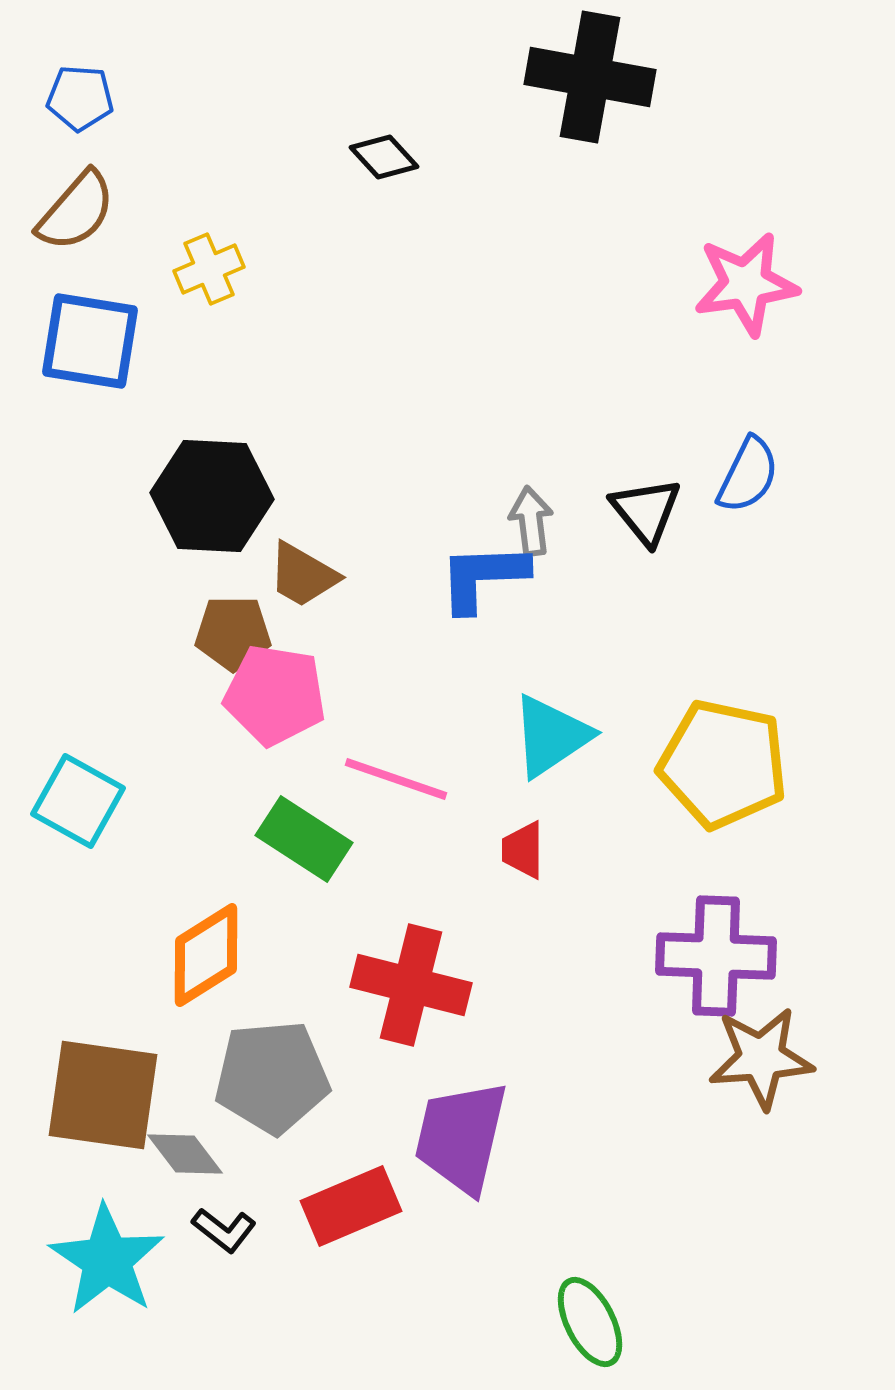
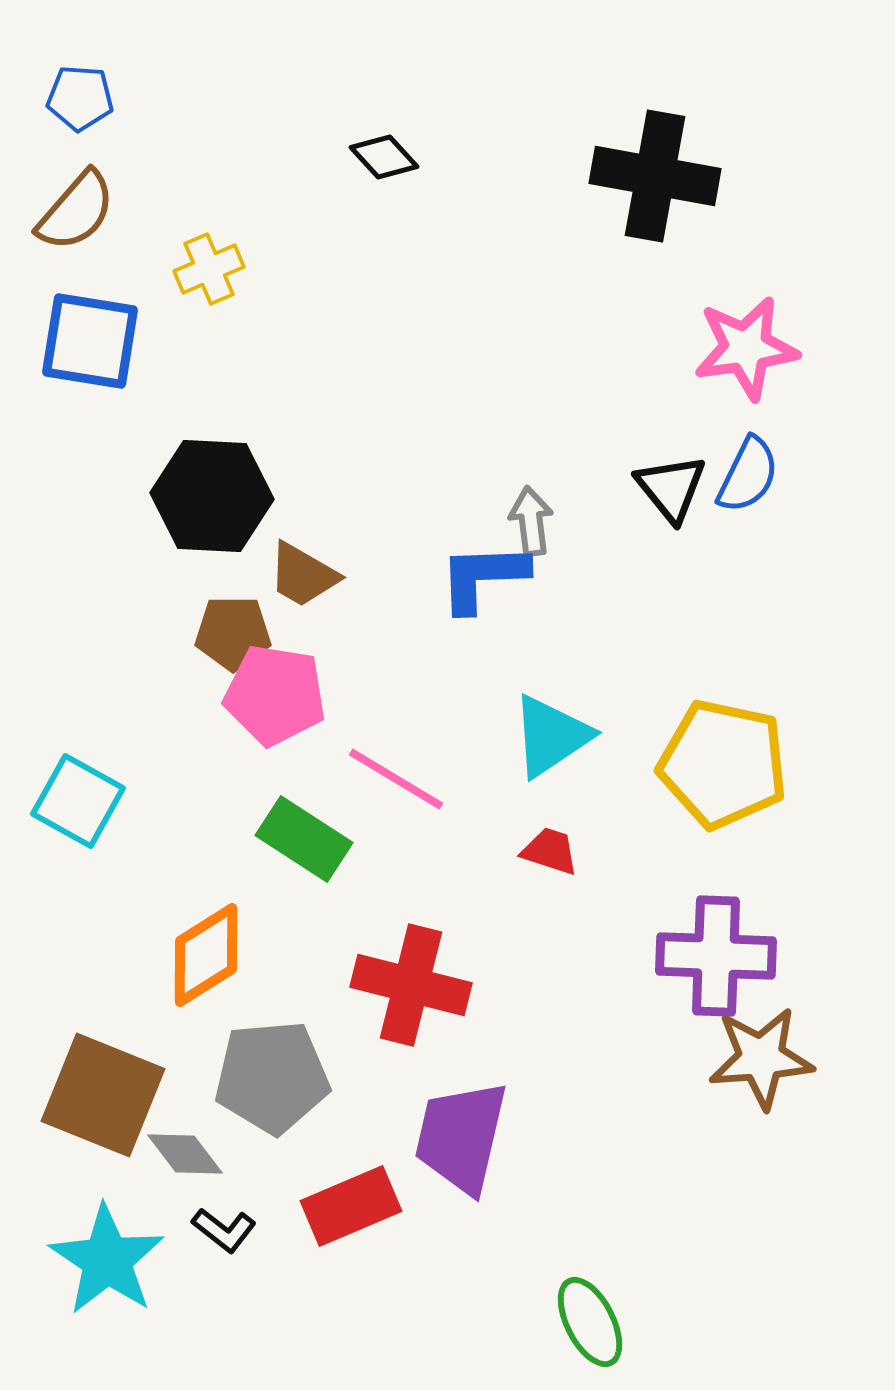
black cross: moved 65 px right, 99 px down
pink star: moved 64 px down
black triangle: moved 25 px right, 23 px up
pink line: rotated 12 degrees clockwise
red trapezoid: moved 27 px right, 1 px down; rotated 108 degrees clockwise
brown square: rotated 14 degrees clockwise
